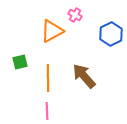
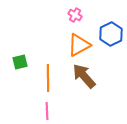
orange triangle: moved 27 px right, 14 px down
